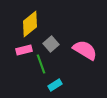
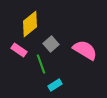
pink rectangle: moved 5 px left; rotated 49 degrees clockwise
